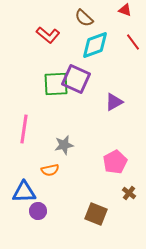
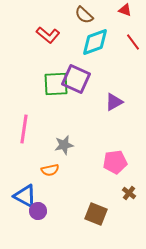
brown semicircle: moved 3 px up
cyan diamond: moved 3 px up
pink pentagon: rotated 20 degrees clockwise
blue triangle: moved 1 px right, 4 px down; rotated 30 degrees clockwise
